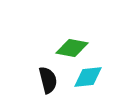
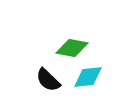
black semicircle: rotated 148 degrees clockwise
